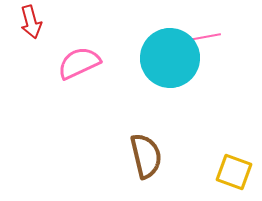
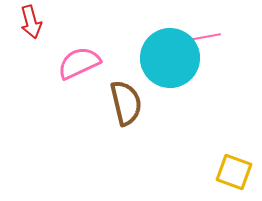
brown semicircle: moved 20 px left, 53 px up
